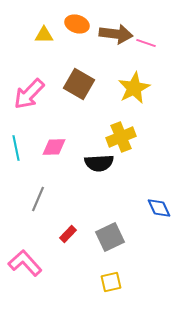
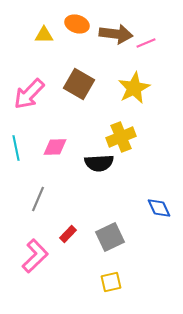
pink line: rotated 42 degrees counterclockwise
pink diamond: moved 1 px right
pink L-shape: moved 10 px right, 7 px up; rotated 88 degrees clockwise
